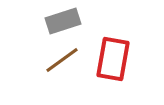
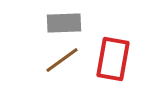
gray rectangle: moved 1 px right, 2 px down; rotated 16 degrees clockwise
